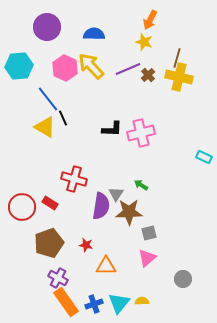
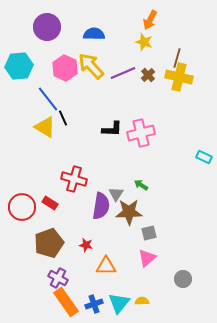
purple line: moved 5 px left, 4 px down
